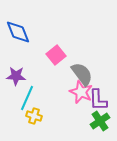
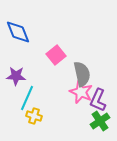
gray semicircle: rotated 25 degrees clockwise
purple L-shape: rotated 25 degrees clockwise
